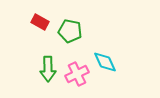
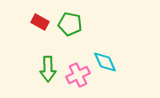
green pentagon: moved 7 px up
pink cross: moved 1 px right, 1 px down
